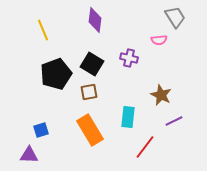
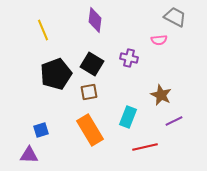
gray trapezoid: rotated 30 degrees counterclockwise
cyan rectangle: rotated 15 degrees clockwise
red line: rotated 40 degrees clockwise
